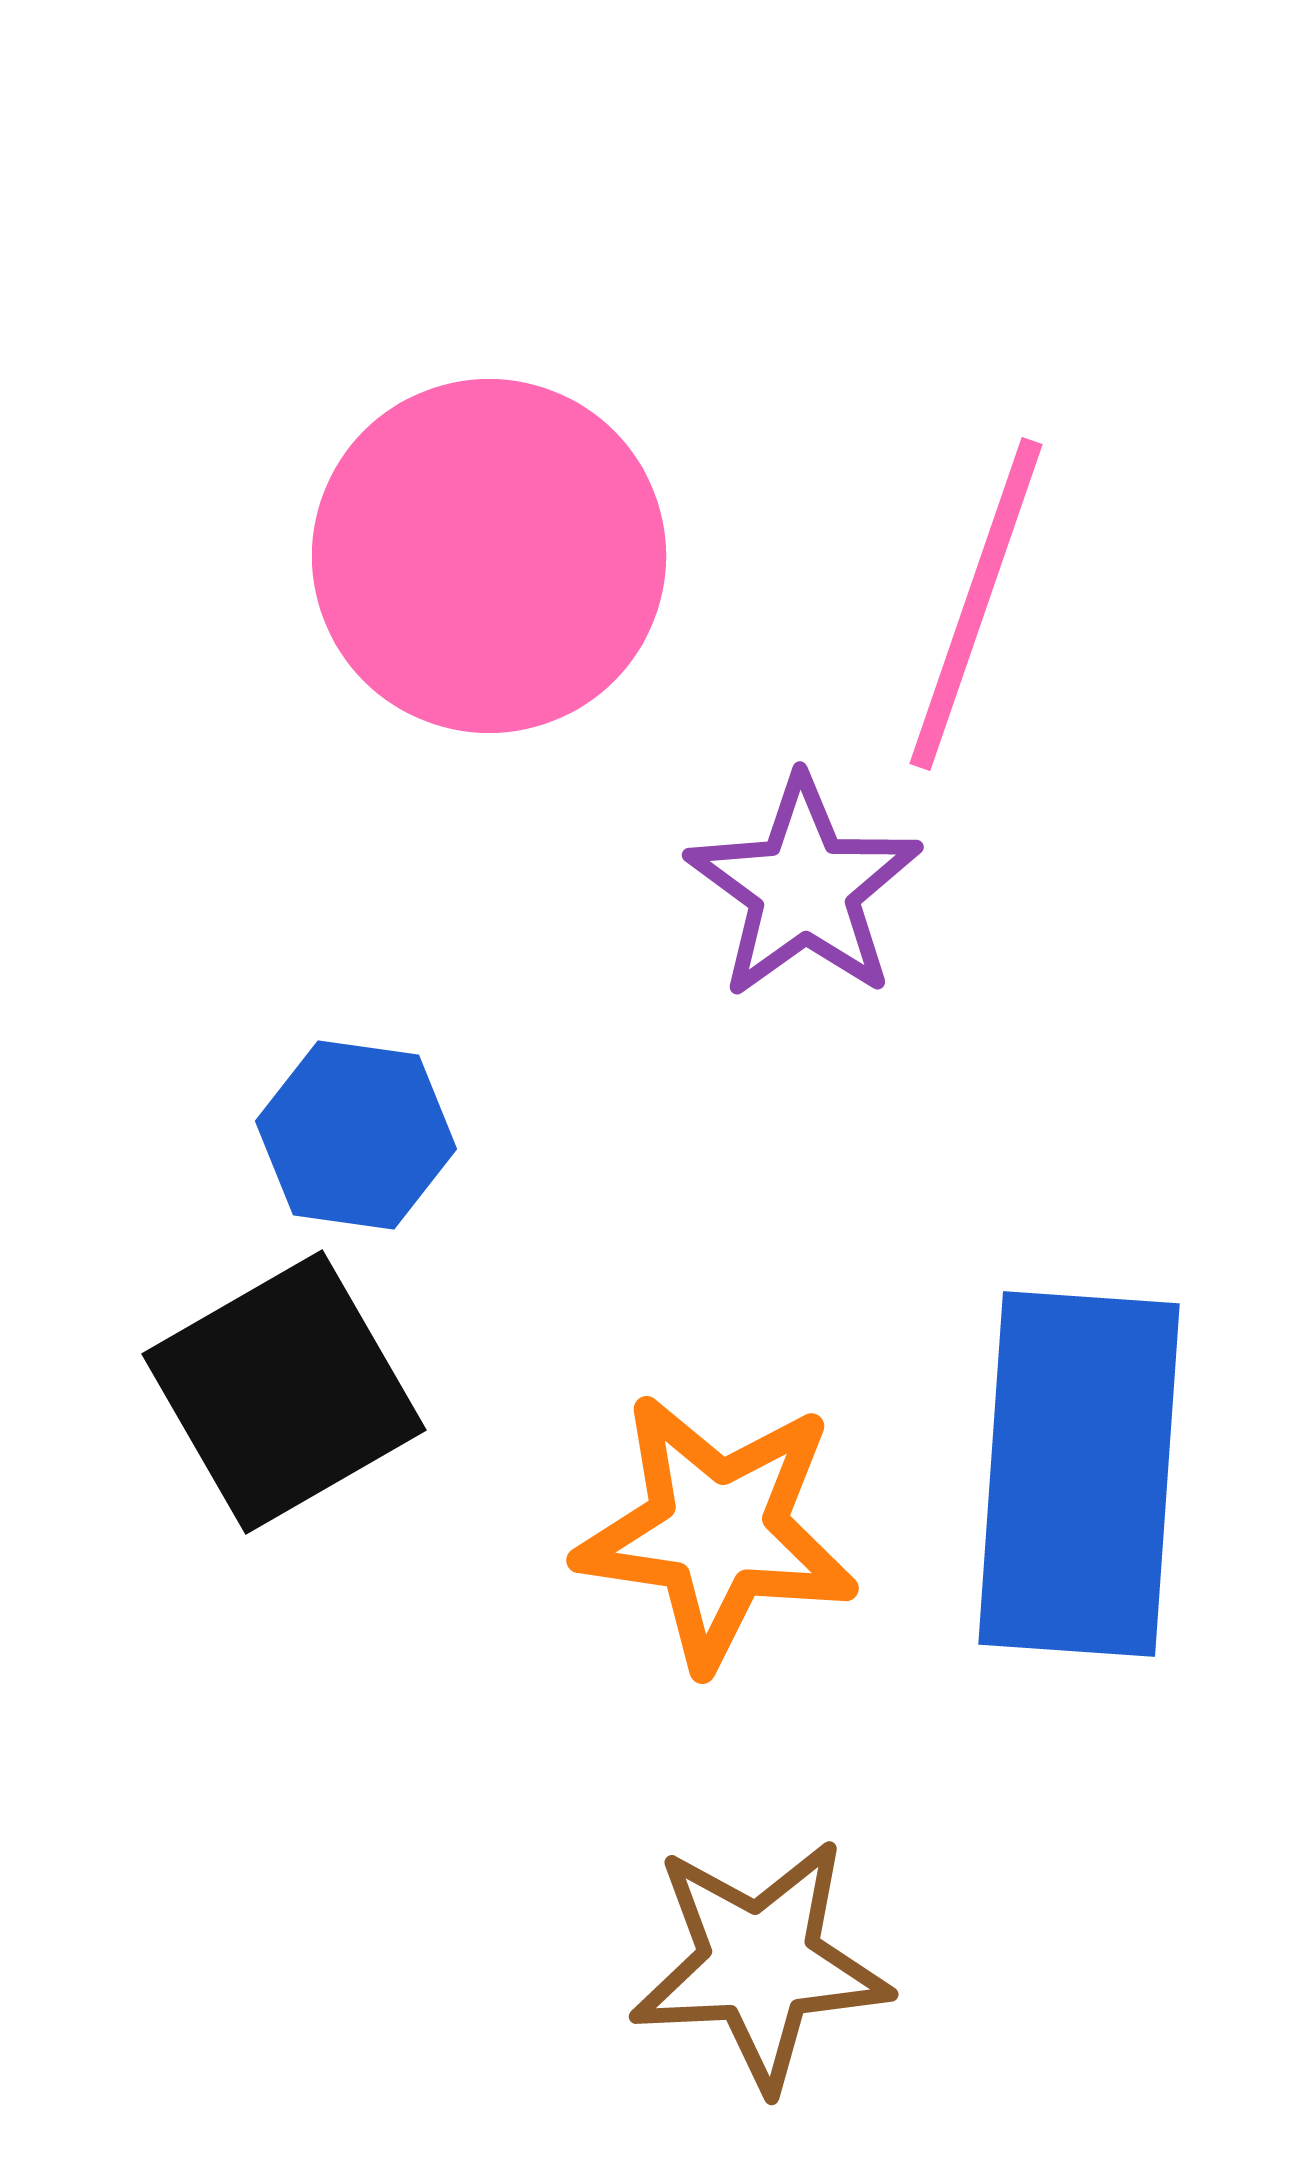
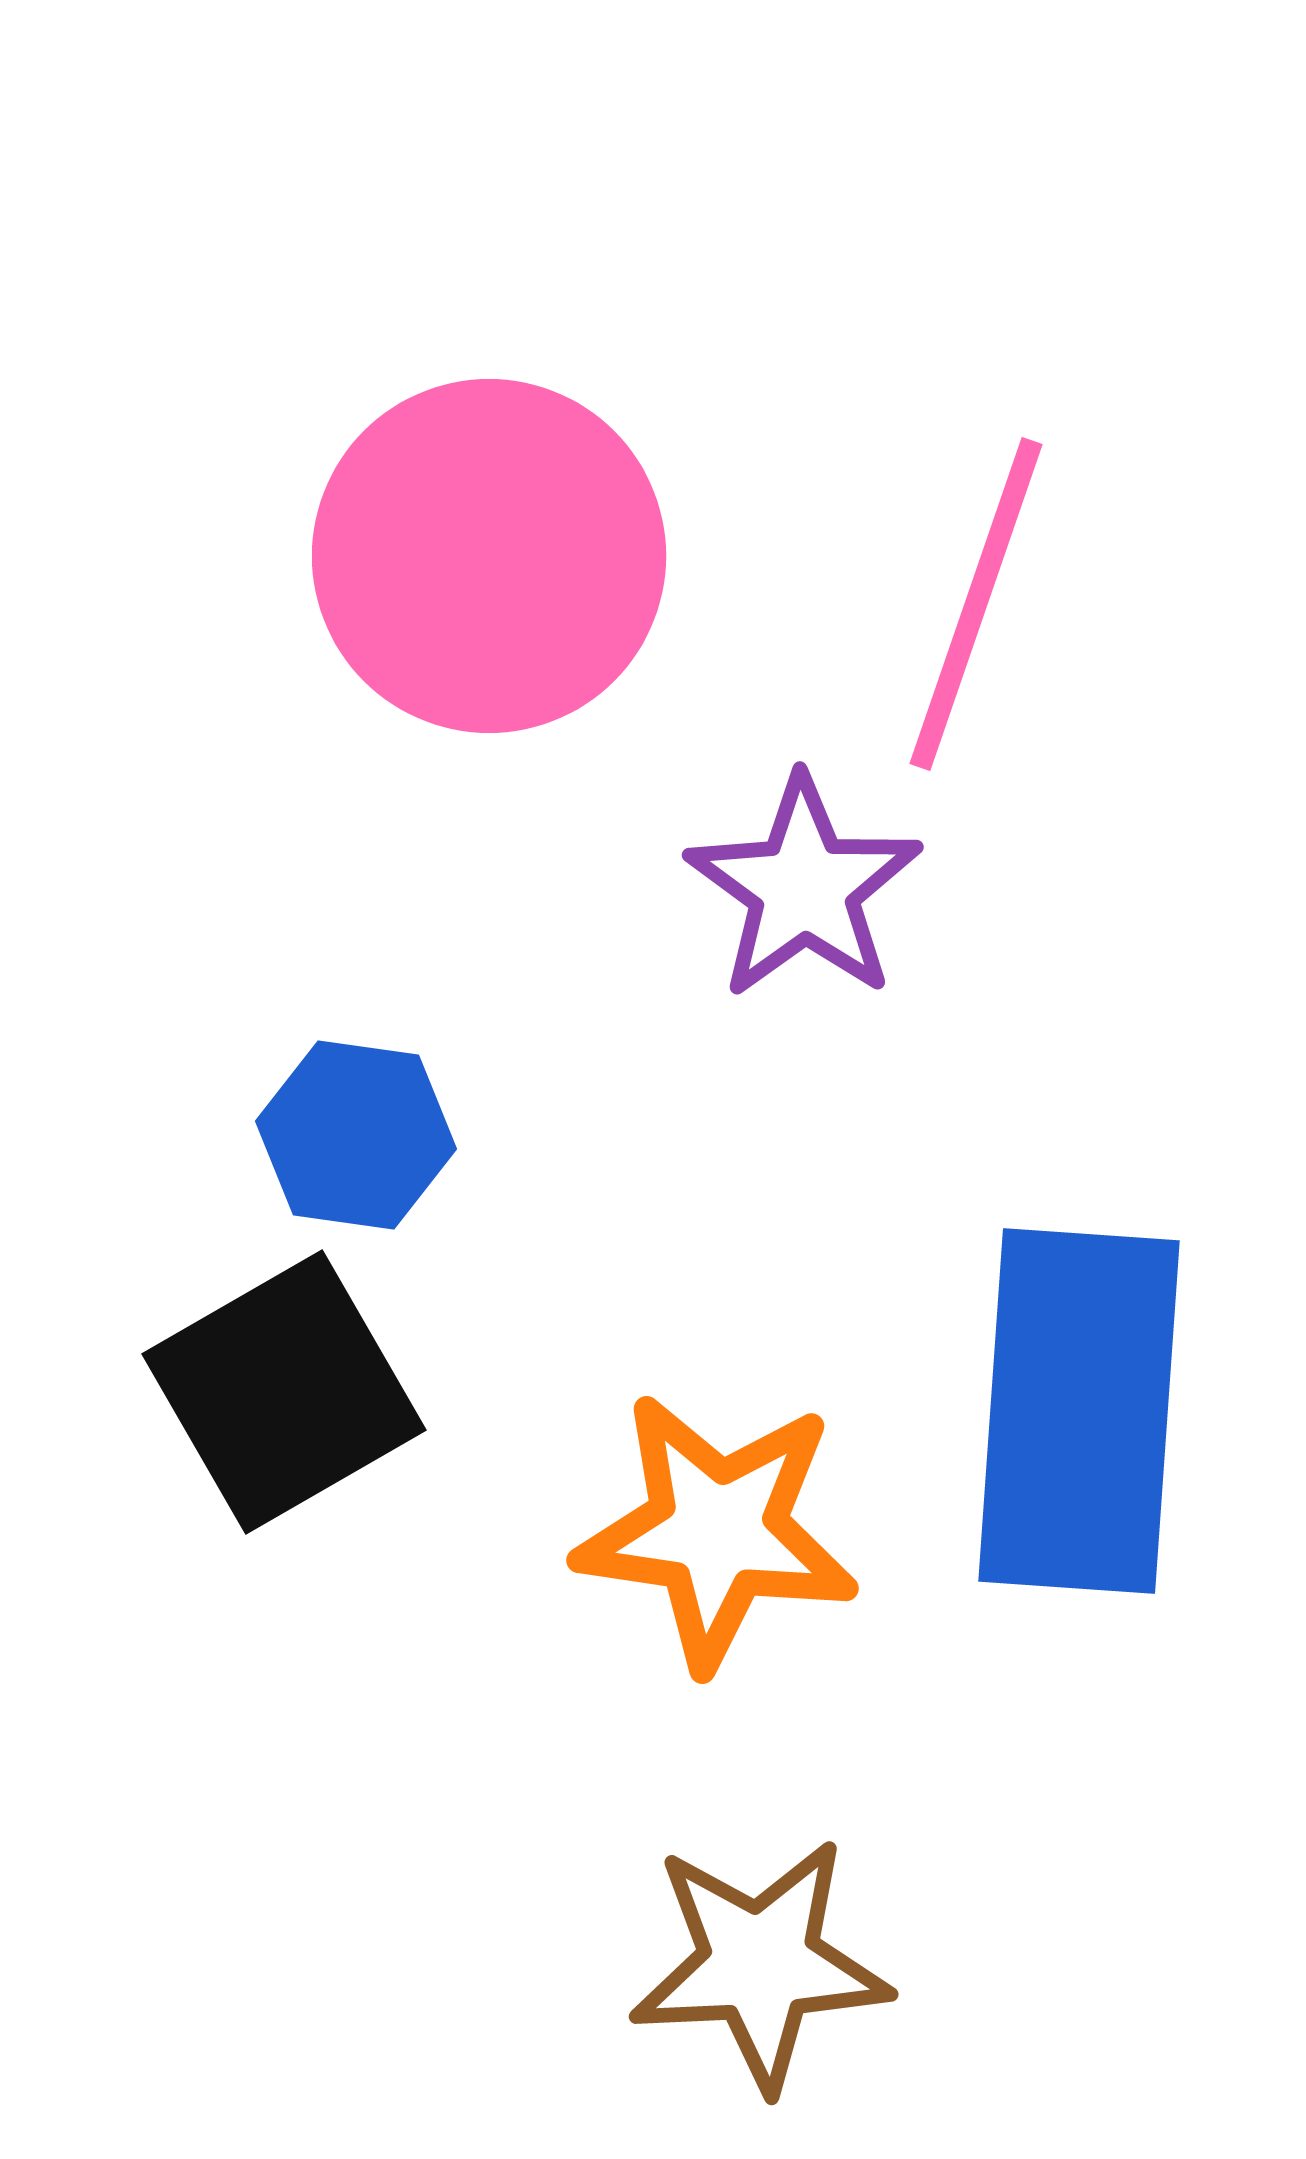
blue rectangle: moved 63 px up
